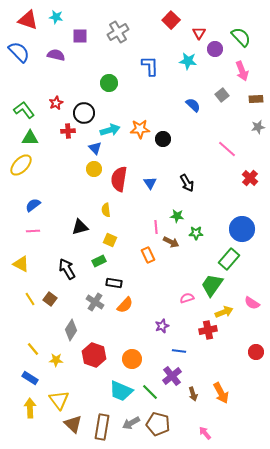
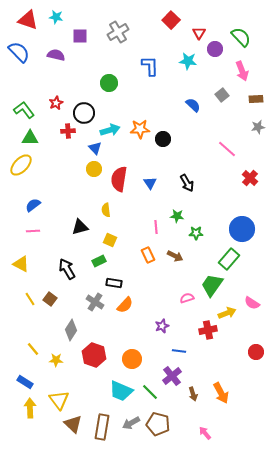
brown arrow at (171, 242): moved 4 px right, 14 px down
yellow arrow at (224, 312): moved 3 px right, 1 px down
blue rectangle at (30, 378): moved 5 px left, 4 px down
